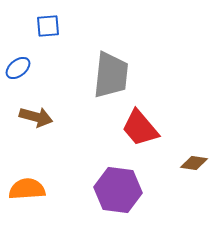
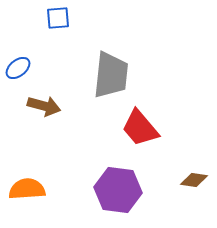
blue square: moved 10 px right, 8 px up
brown arrow: moved 8 px right, 11 px up
brown diamond: moved 17 px down
